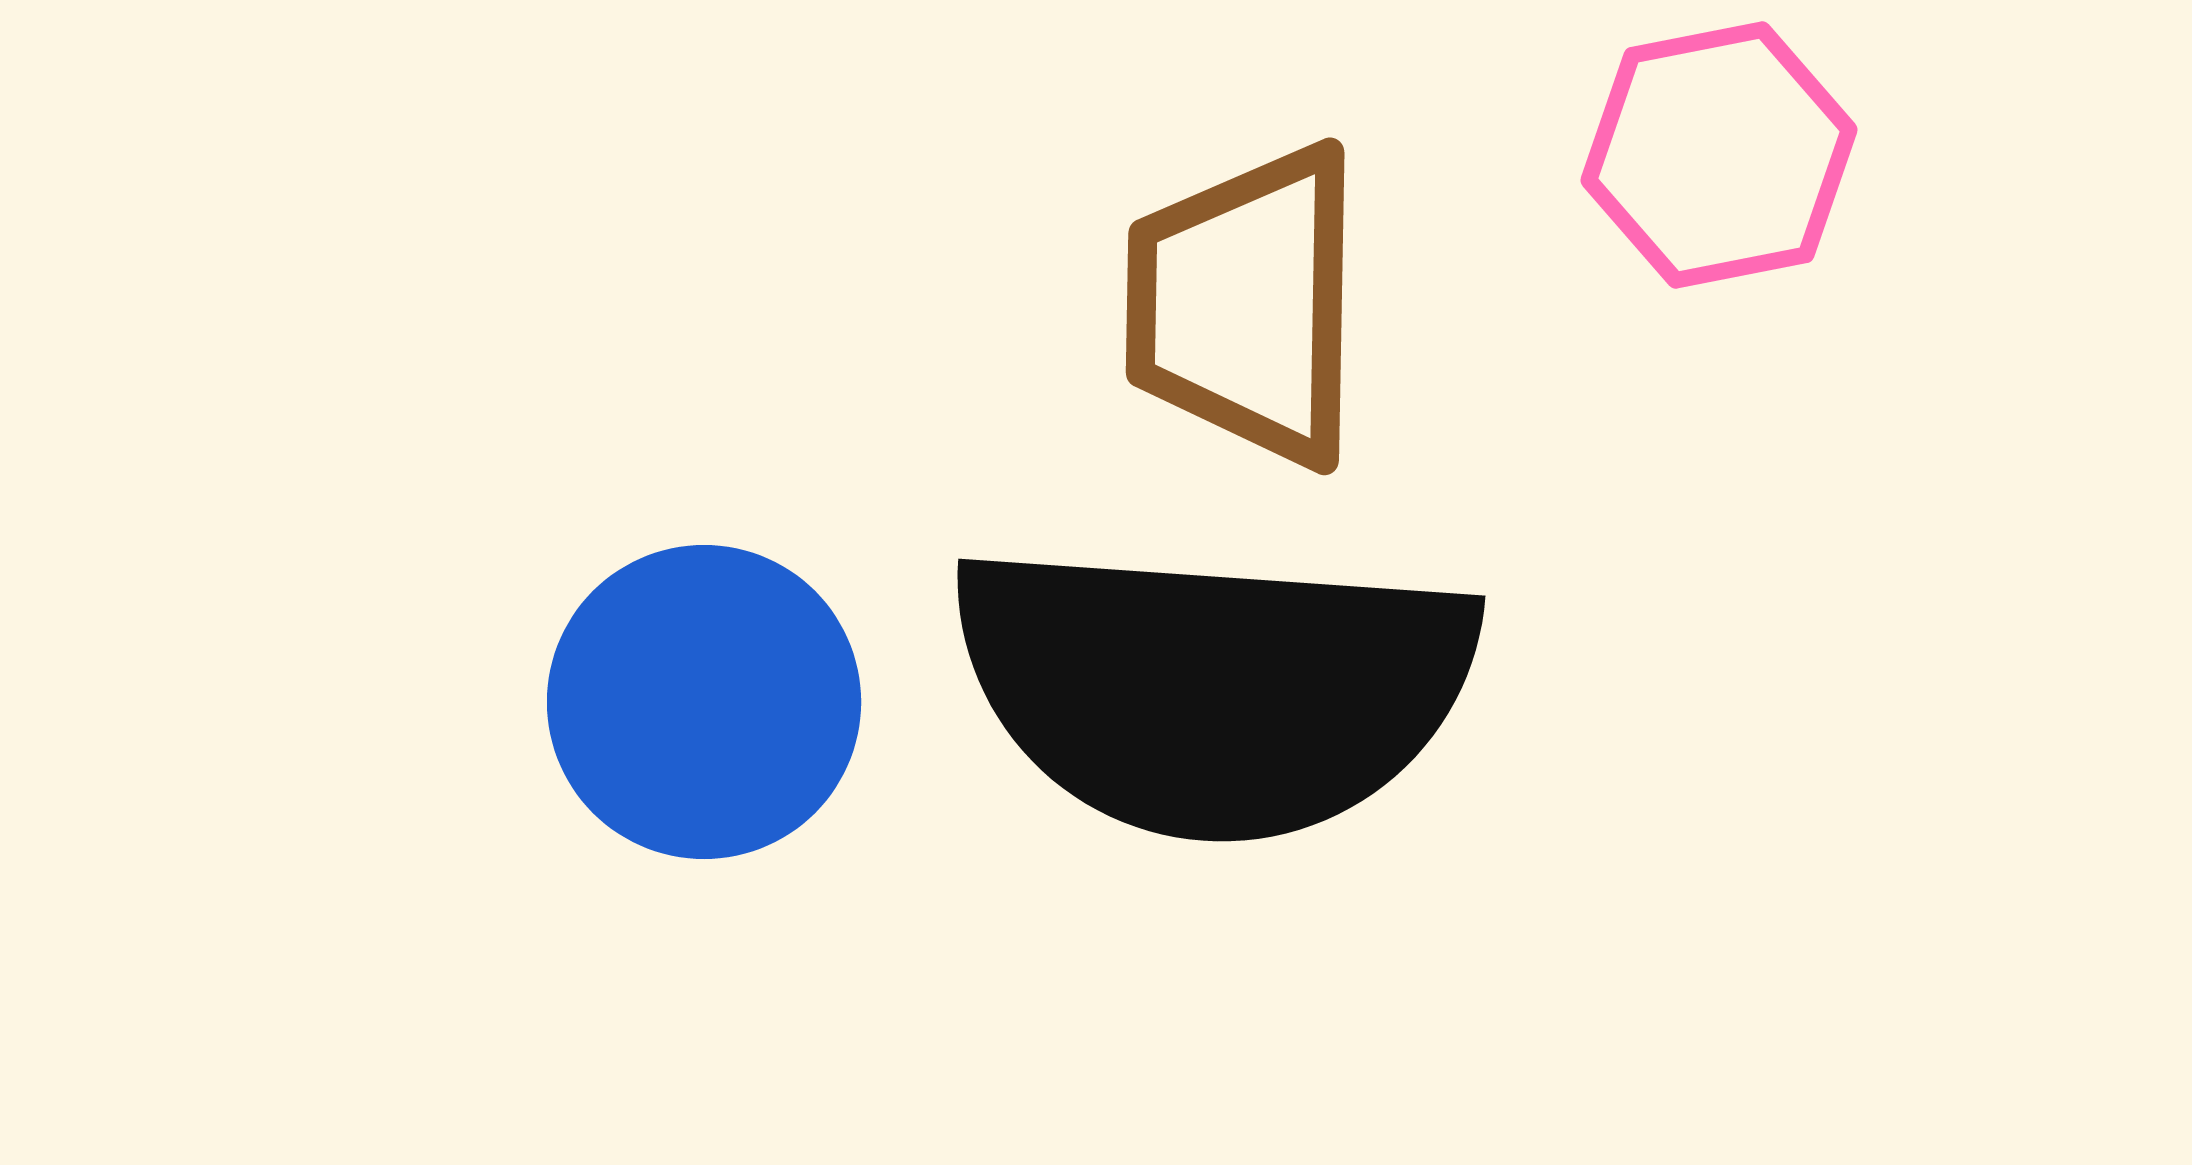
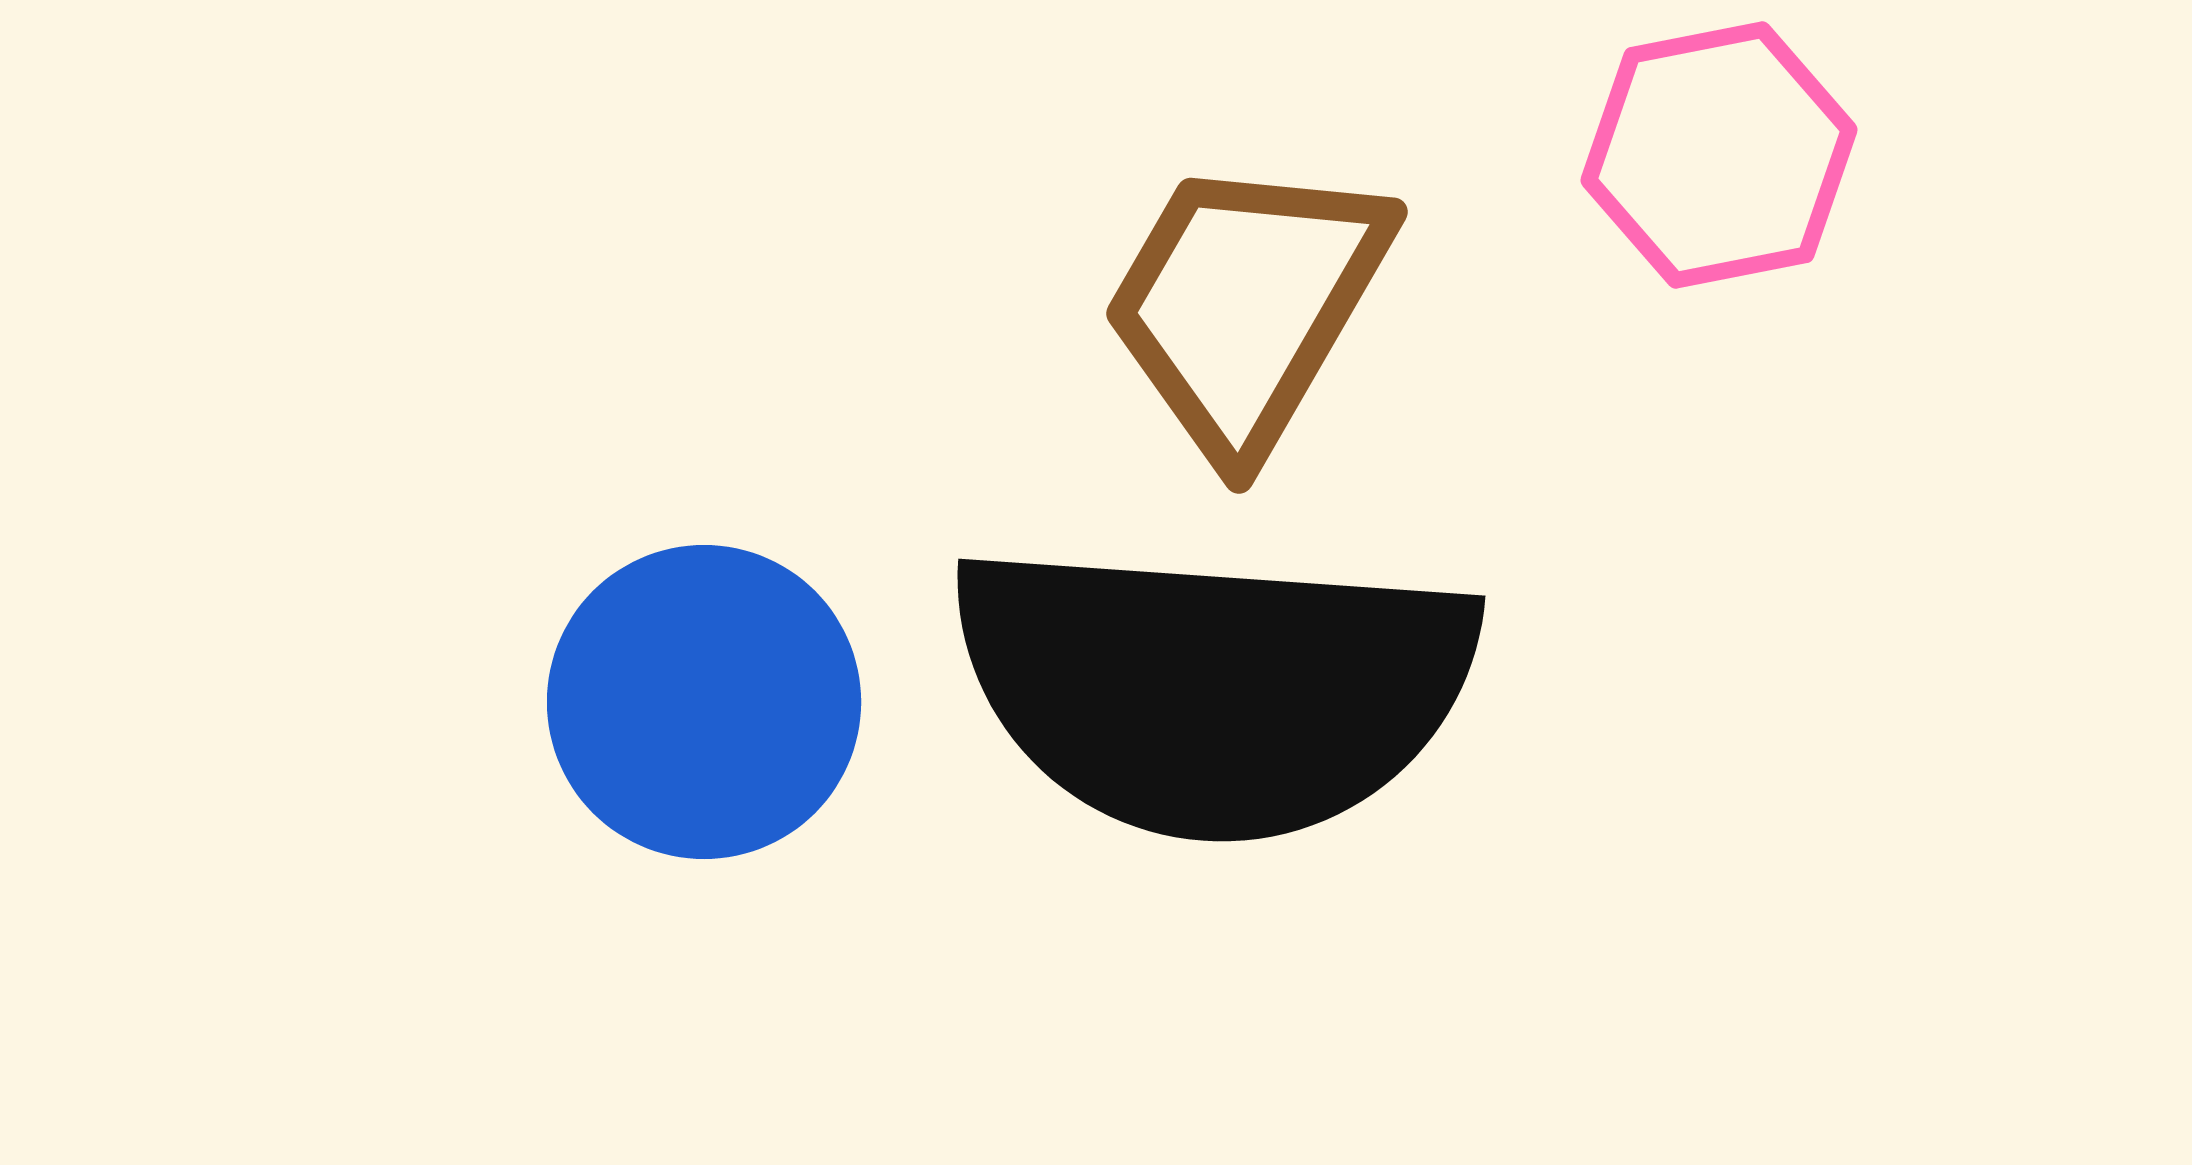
brown trapezoid: rotated 29 degrees clockwise
